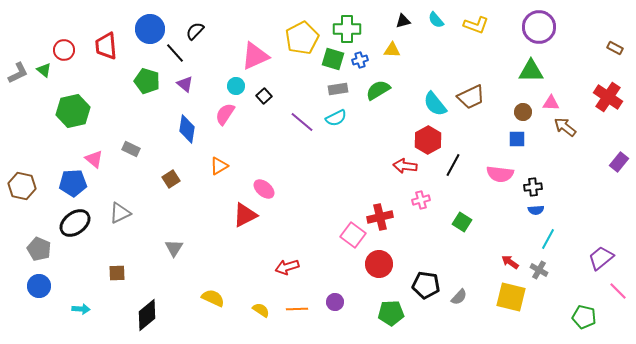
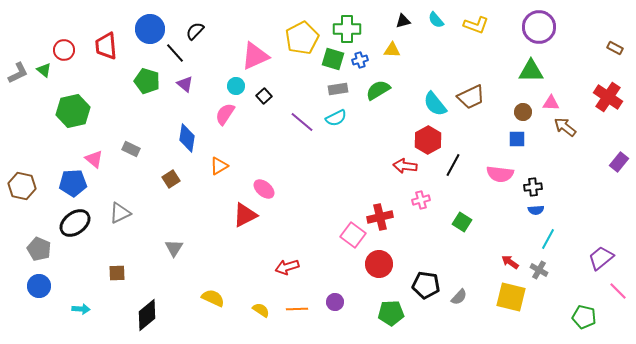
blue diamond at (187, 129): moved 9 px down
